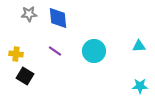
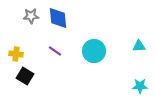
gray star: moved 2 px right, 2 px down
